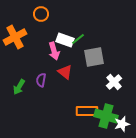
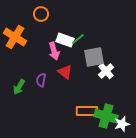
orange cross: rotated 30 degrees counterclockwise
white cross: moved 8 px left, 11 px up
